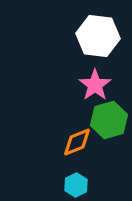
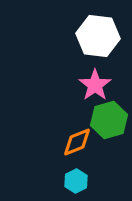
cyan hexagon: moved 4 px up
